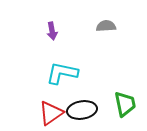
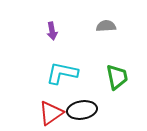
green trapezoid: moved 8 px left, 27 px up
